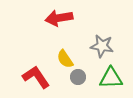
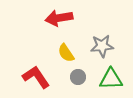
gray star: rotated 15 degrees counterclockwise
yellow semicircle: moved 1 px right, 6 px up
green triangle: moved 1 px down
